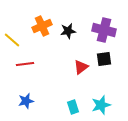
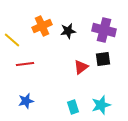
black square: moved 1 px left
